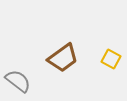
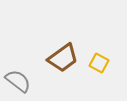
yellow square: moved 12 px left, 4 px down
